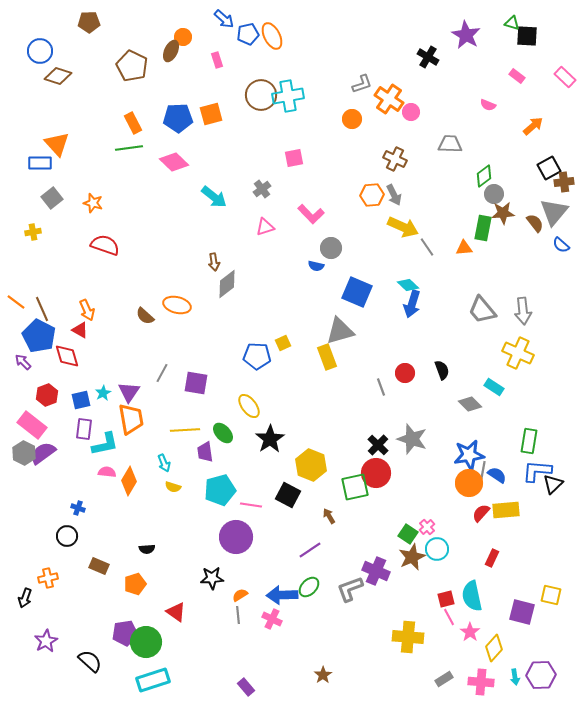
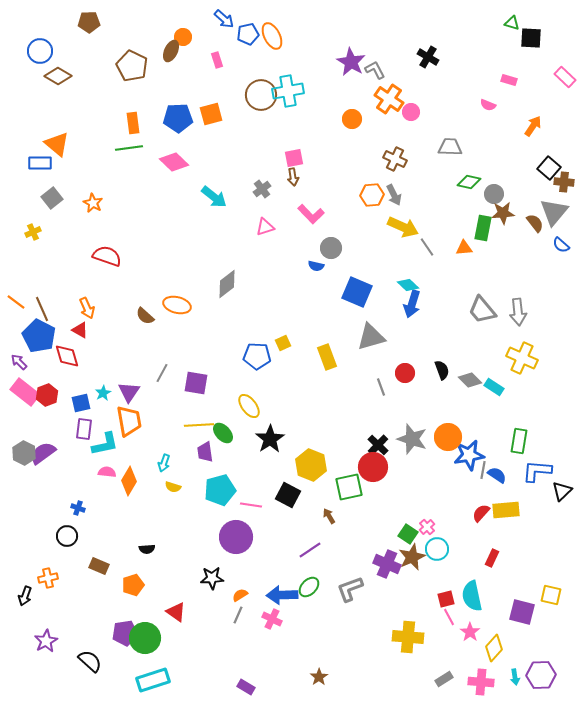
purple star at (466, 35): moved 115 px left, 27 px down
black square at (527, 36): moved 4 px right, 2 px down
brown diamond at (58, 76): rotated 12 degrees clockwise
pink rectangle at (517, 76): moved 8 px left, 4 px down; rotated 21 degrees counterclockwise
gray L-shape at (362, 84): moved 13 px right, 14 px up; rotated 100 degrees counterclockwise
cyan cross at (288, 96): moved 5 px up
orange rectangle at (133, 123): rotated 20 degrees clockwise
orange arrow at (533, 126): rotated 15 degrees counterclockwise
orange triangle at (57, 144): rotated 8 degrees counterclockwise
gray trapezoid at (450, 144): moved 3 px down
black square at (549, 168): rotated 20 degrees counterclockwise
green diamond at (484, 176): moved 15 px left, 6 px down; rotated 50 degrees clockwise
brown cross at (564, 182): rotated 12 degrees clockwise
orange star at (93, 203): rotated 12 degrees clockwise
yellow cross at (33, 232): rotated 14 degrees counterclockwise
red semicircle at (105, 245): moved 2 px right, 11 px down
brown arrow at (214, 262): moved 79 px right, 85 px up
orange arrow at (87, 310): moved 2 px up
gray arrow at (523, 311): moved 5 px left, 1 px down
gray triangle at (340, 331): moved 31 px right, 6 px down
yellow cross at (518, 353): moved 4 px right, 5 px down
purple arrow at (23, 362): moved 4 px left
blue square at (81, 400): moved 3 px down
gray diamond at (470, 404): moved 24 px up
orange trapezoid at (131, 419): moved 2 px left, 2 px down
pink rectangle at (32, 425): moved 7 px left, 33 px up
yellow line at (185, 430): moved 14 px right, 5 px up
green rectangle at (529, 441): moved 10 px left
cyan arrow at (164, 463): rotated 42 degrees clockwise
red circle at (376, 473): moved 3 px left, 6 px up
orange circle at (469, 483): moved 21 px left, 46 px up
black triangle at (553, 484): moved 9 px right, 7 px down
green square at (355, 487): moved 6 px left
purple cross at (376, 571): moved 11 px right, 7 px up
orange pentagon at (135, 584): moved 2 px left, 1 px down
black arrow at (25, 598): moved 2 px up
gray line at (238, 615): rotated 30 degrees clockwise
green circle at (146, 642): moved 1 px left, 4 px up
brown star at (323, 675): moved 4 px left, 2 px down
purple rectangle at (246, 687): rotated 18 degrees counterclockwise
